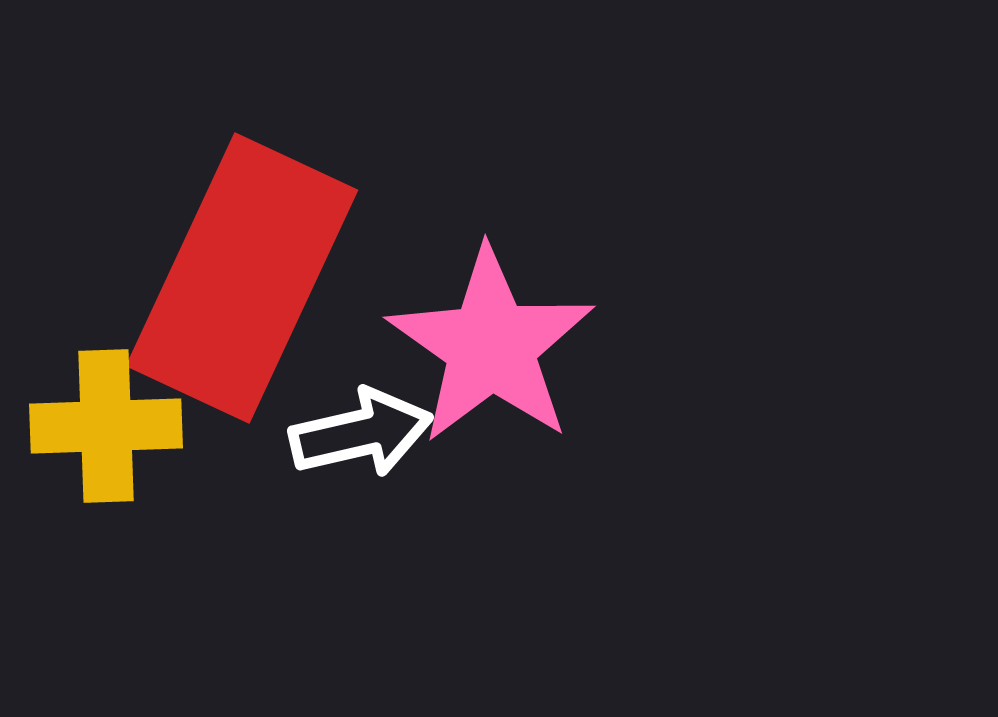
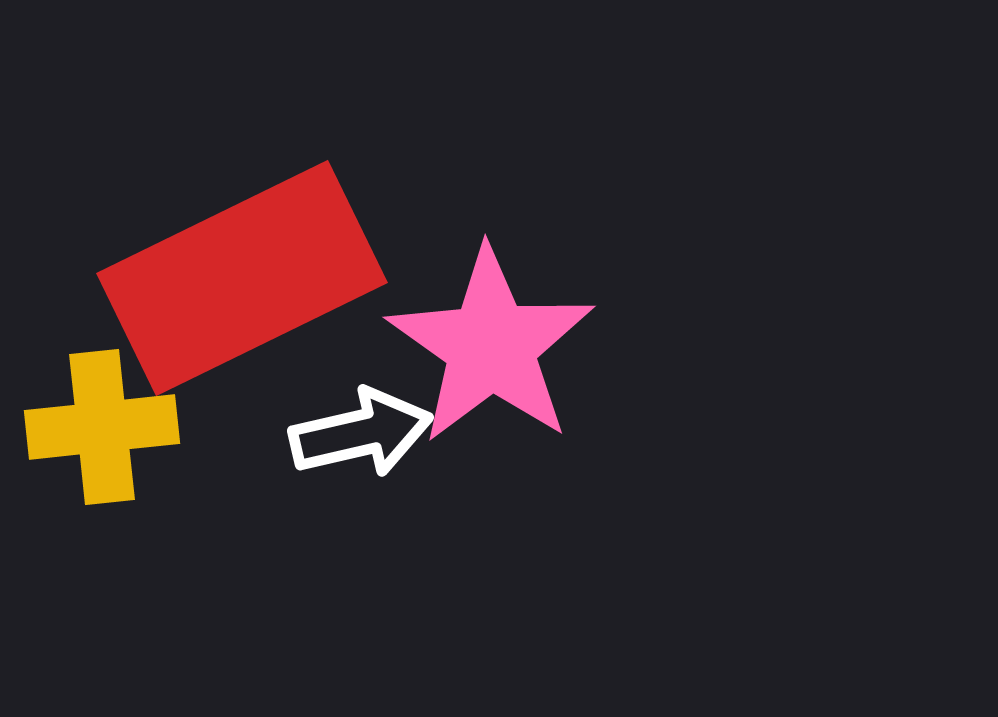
red rectangle: rotated 39 degrees clockwise
yellow cross: moved 4 px left, 1 px down; rotated 4 degrees counterclockwise
